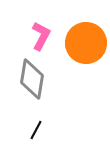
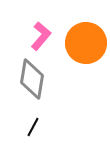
pink L-shape: rotated 12 degrees clockwise
black line: moved 3 px left, 3 px up
